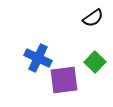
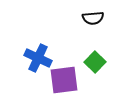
black semicircle: rotated 30 degrees clockwise
